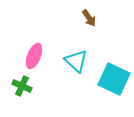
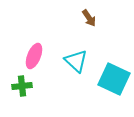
green cross: rotated 30 degrees counterclockwise
